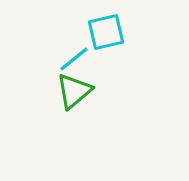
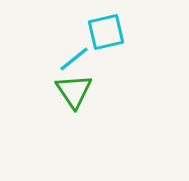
green triangle: rotated 24 degrees counterclockwise
